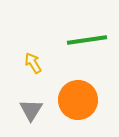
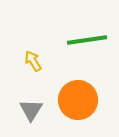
yellow arrow: moved 2 px up
